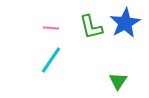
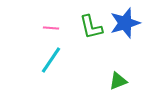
blue star: rotated 12 degrees clockwise
green triangle: rotated 36 degrees clockwise
